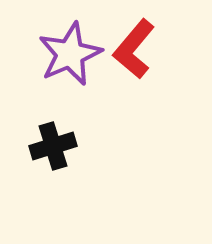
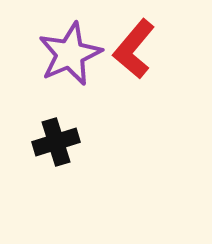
black cross: moved 3 px right, 4 px up
